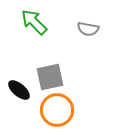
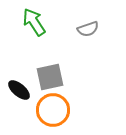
green arrow: rotated 12 degrees clockwise
gray semicircle: rotated 30 degrees counterclockwise
orange circle: moved 4 px left
